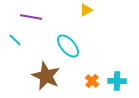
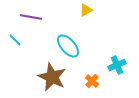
brown star: moved 6 px right, 1 px down
cyan cross: moved 16 px up; rotated 24 degrees counterclockwise
